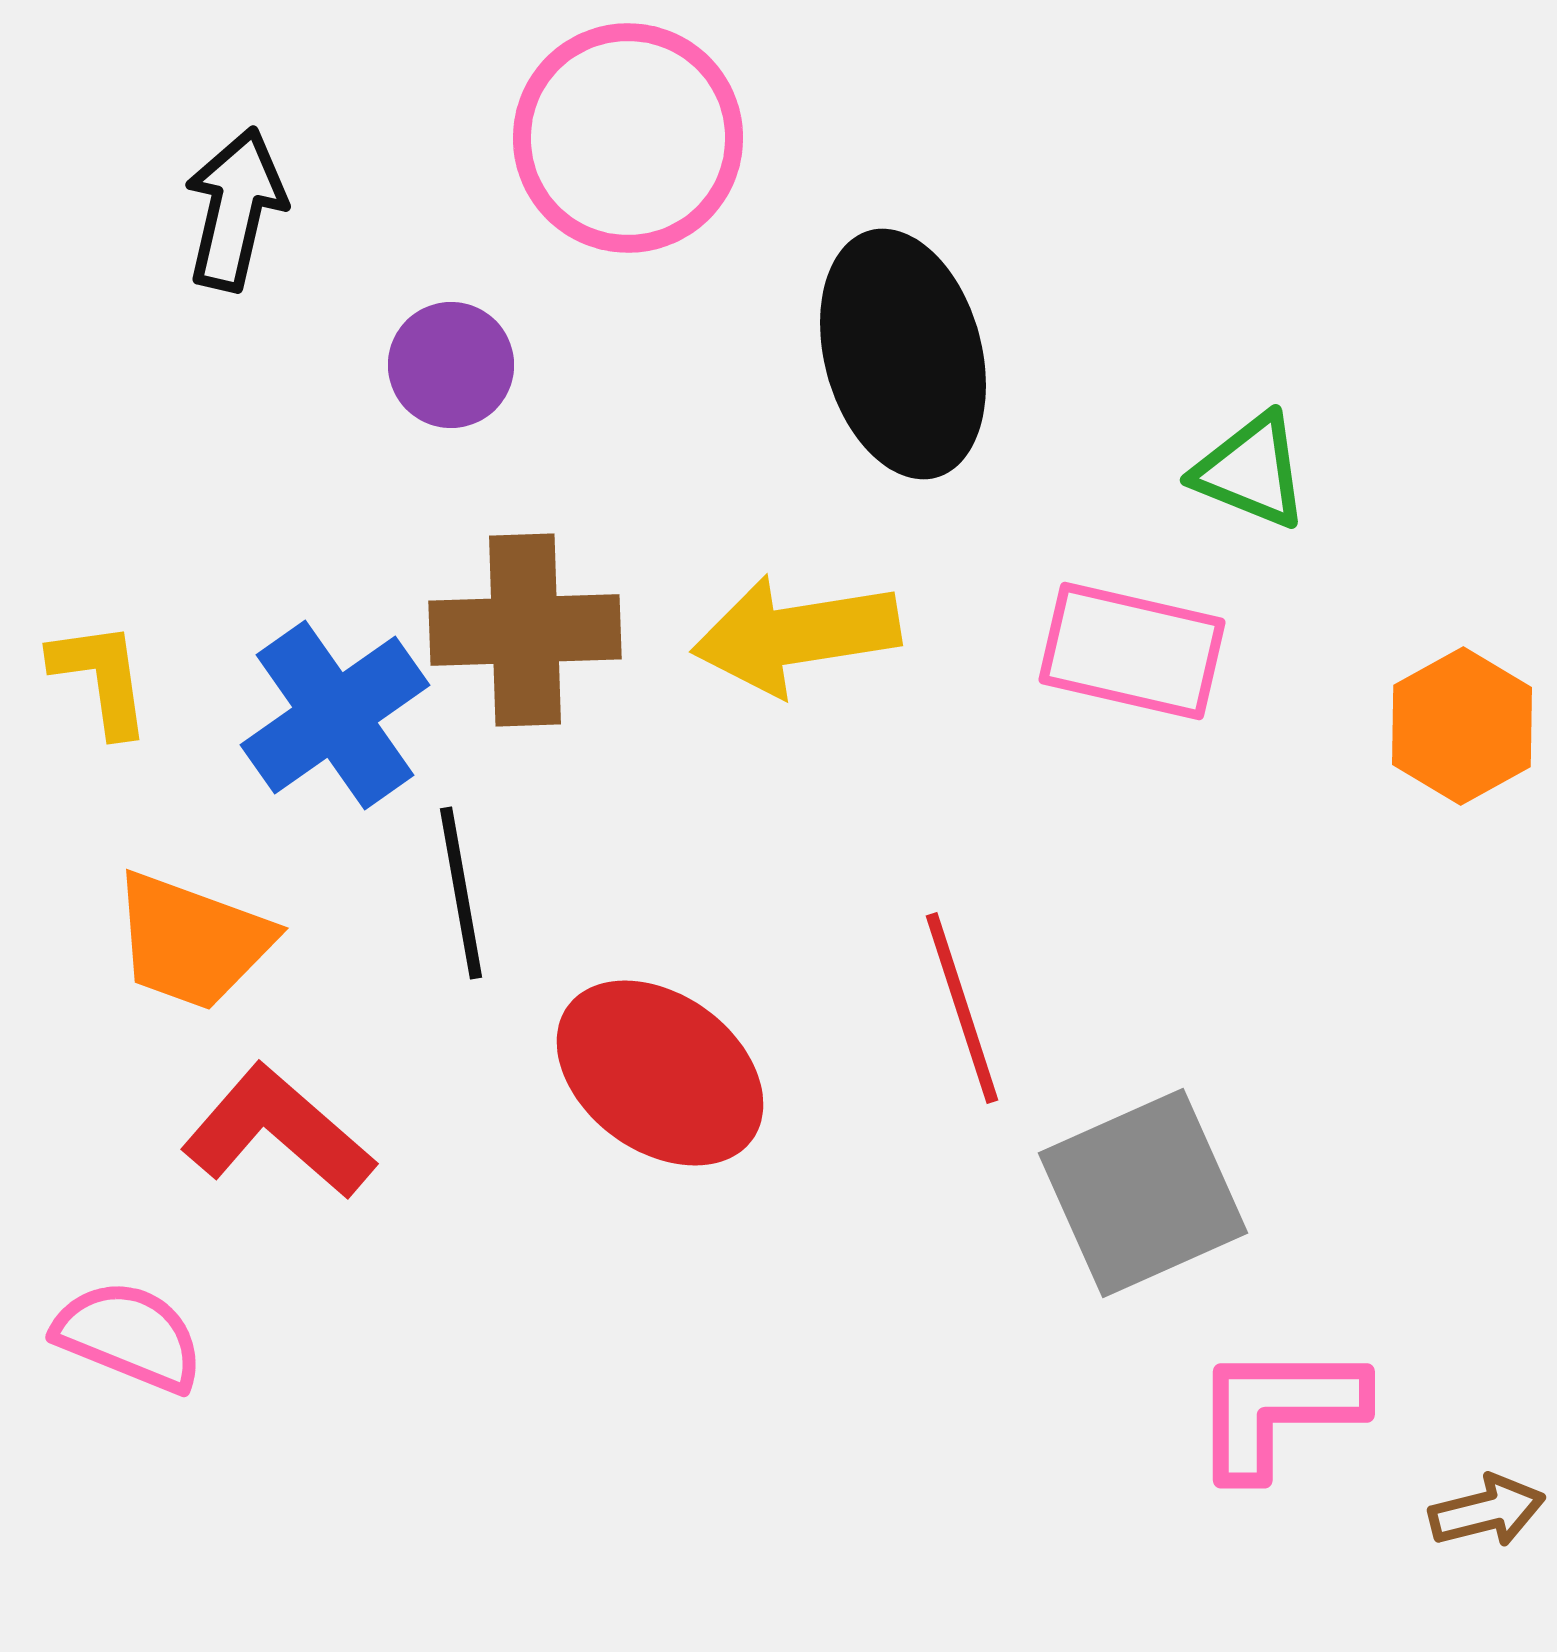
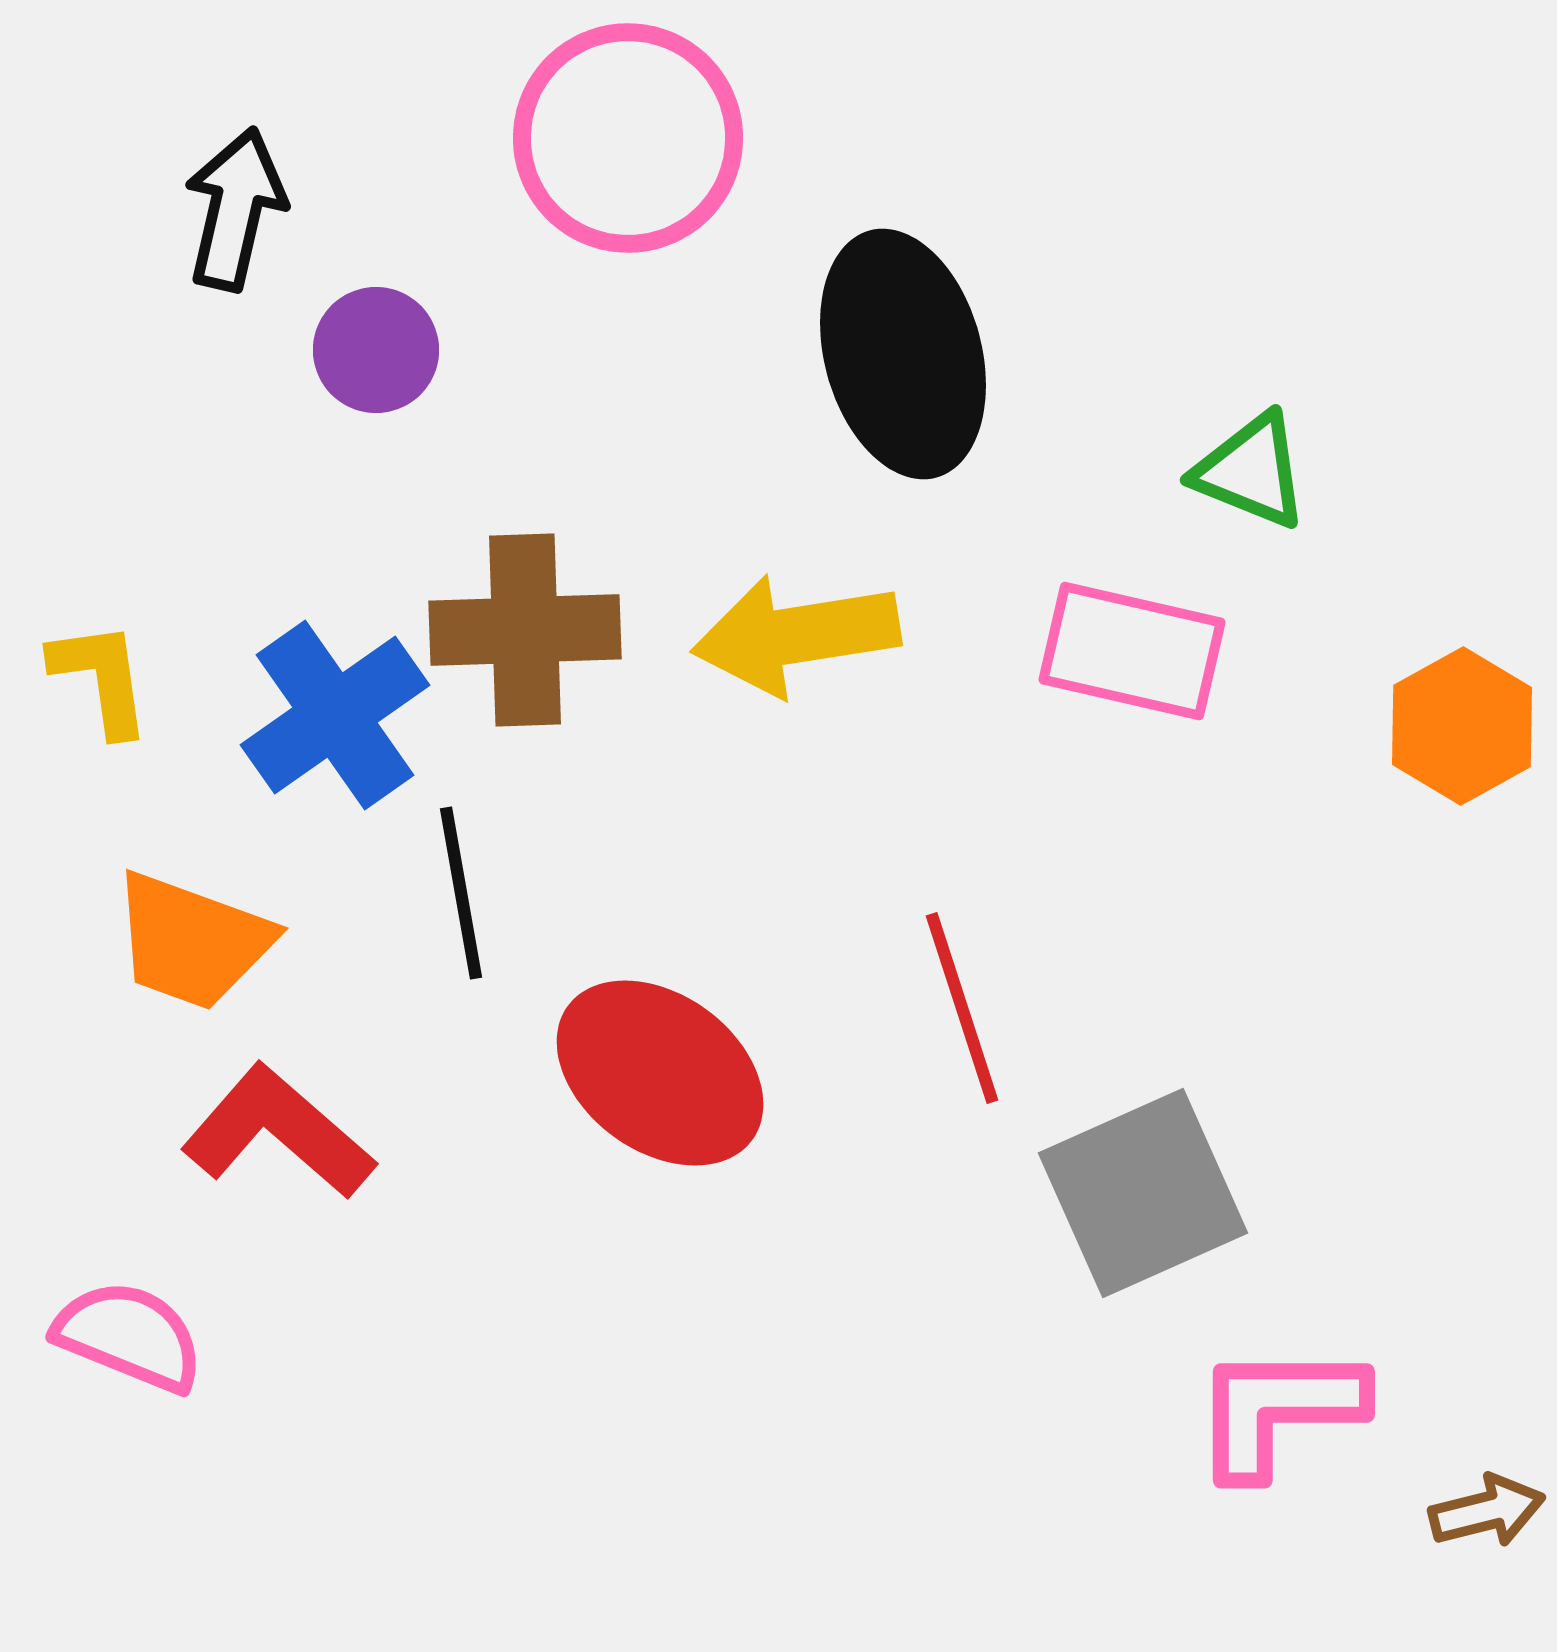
purple circle: moved 75 px left, 15 px up
